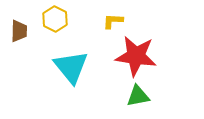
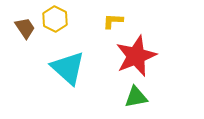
brown trapezoid: moved 6 px right, 3 px up; rotated 35 degrees counterclockwise
red star: rotated 30 degrees counterclockwise
cyan triangle: moved 3 px left, 1 px down; rotated 9 degrees counterclockwise
green triangle: moved 2 px left, 1 px down
